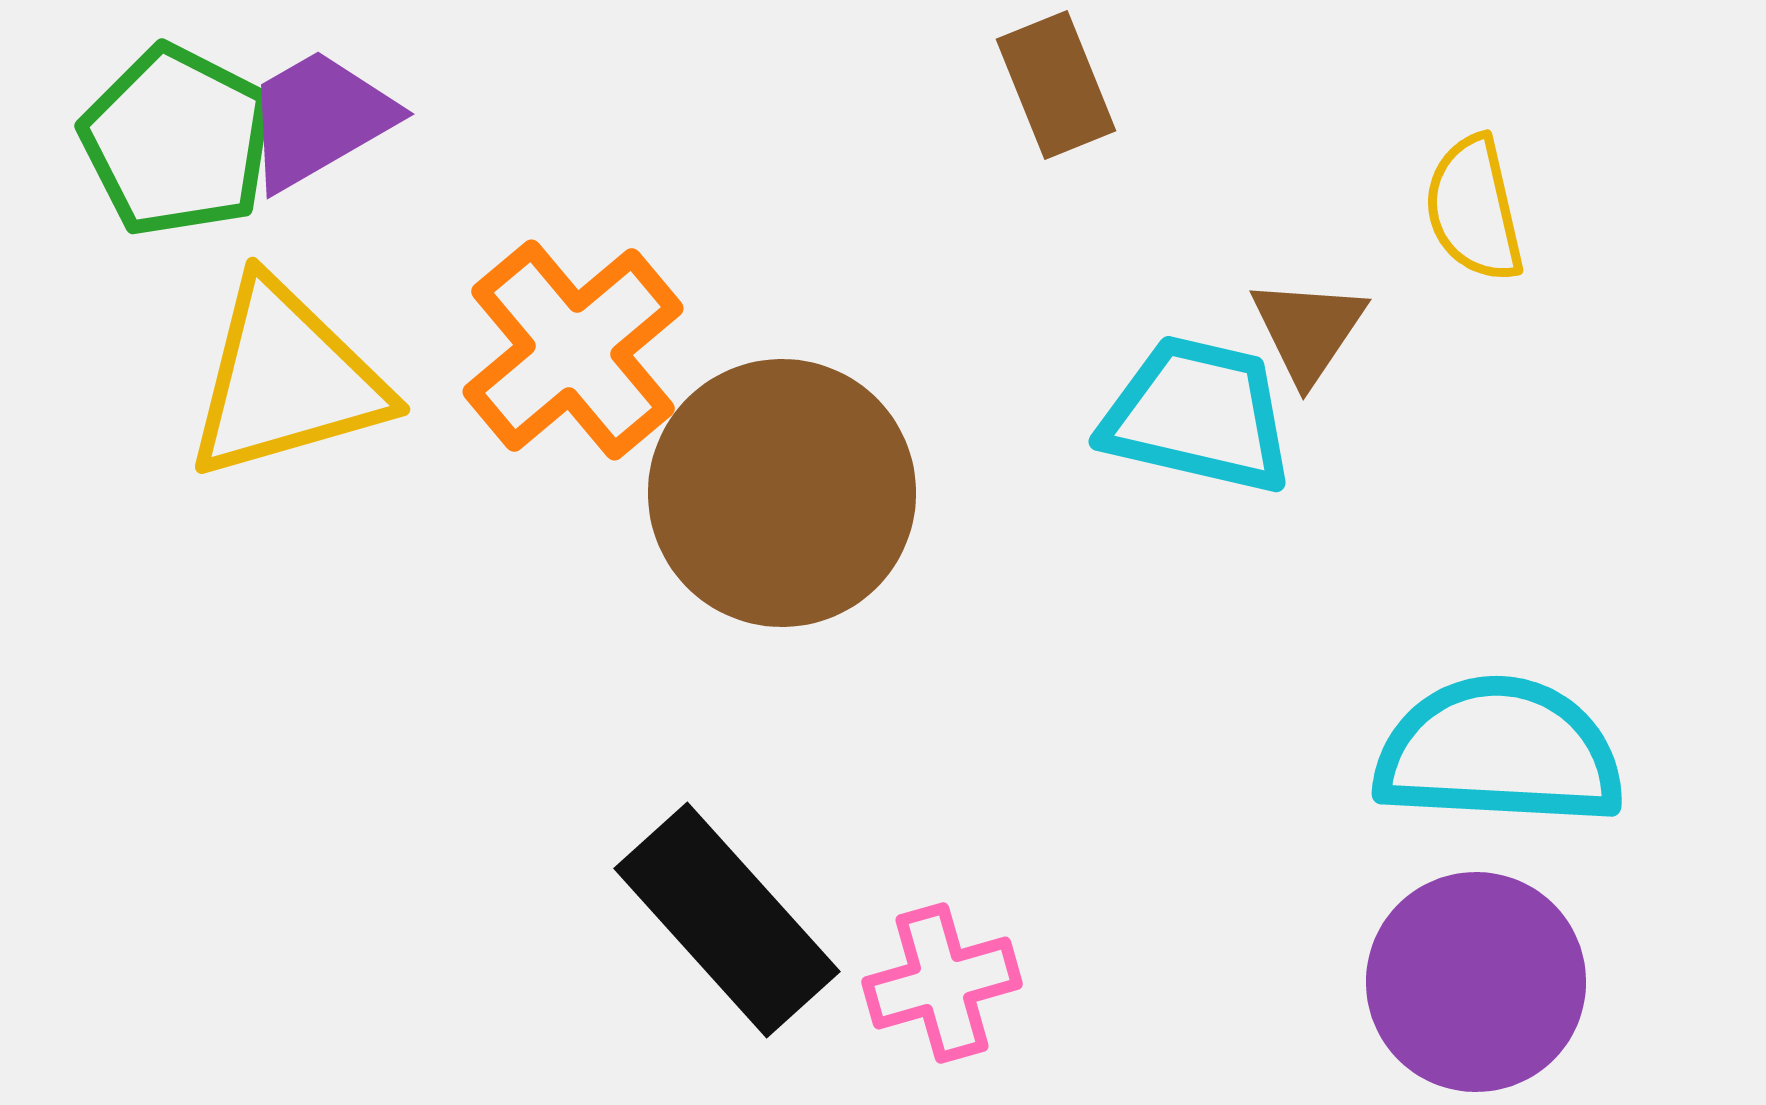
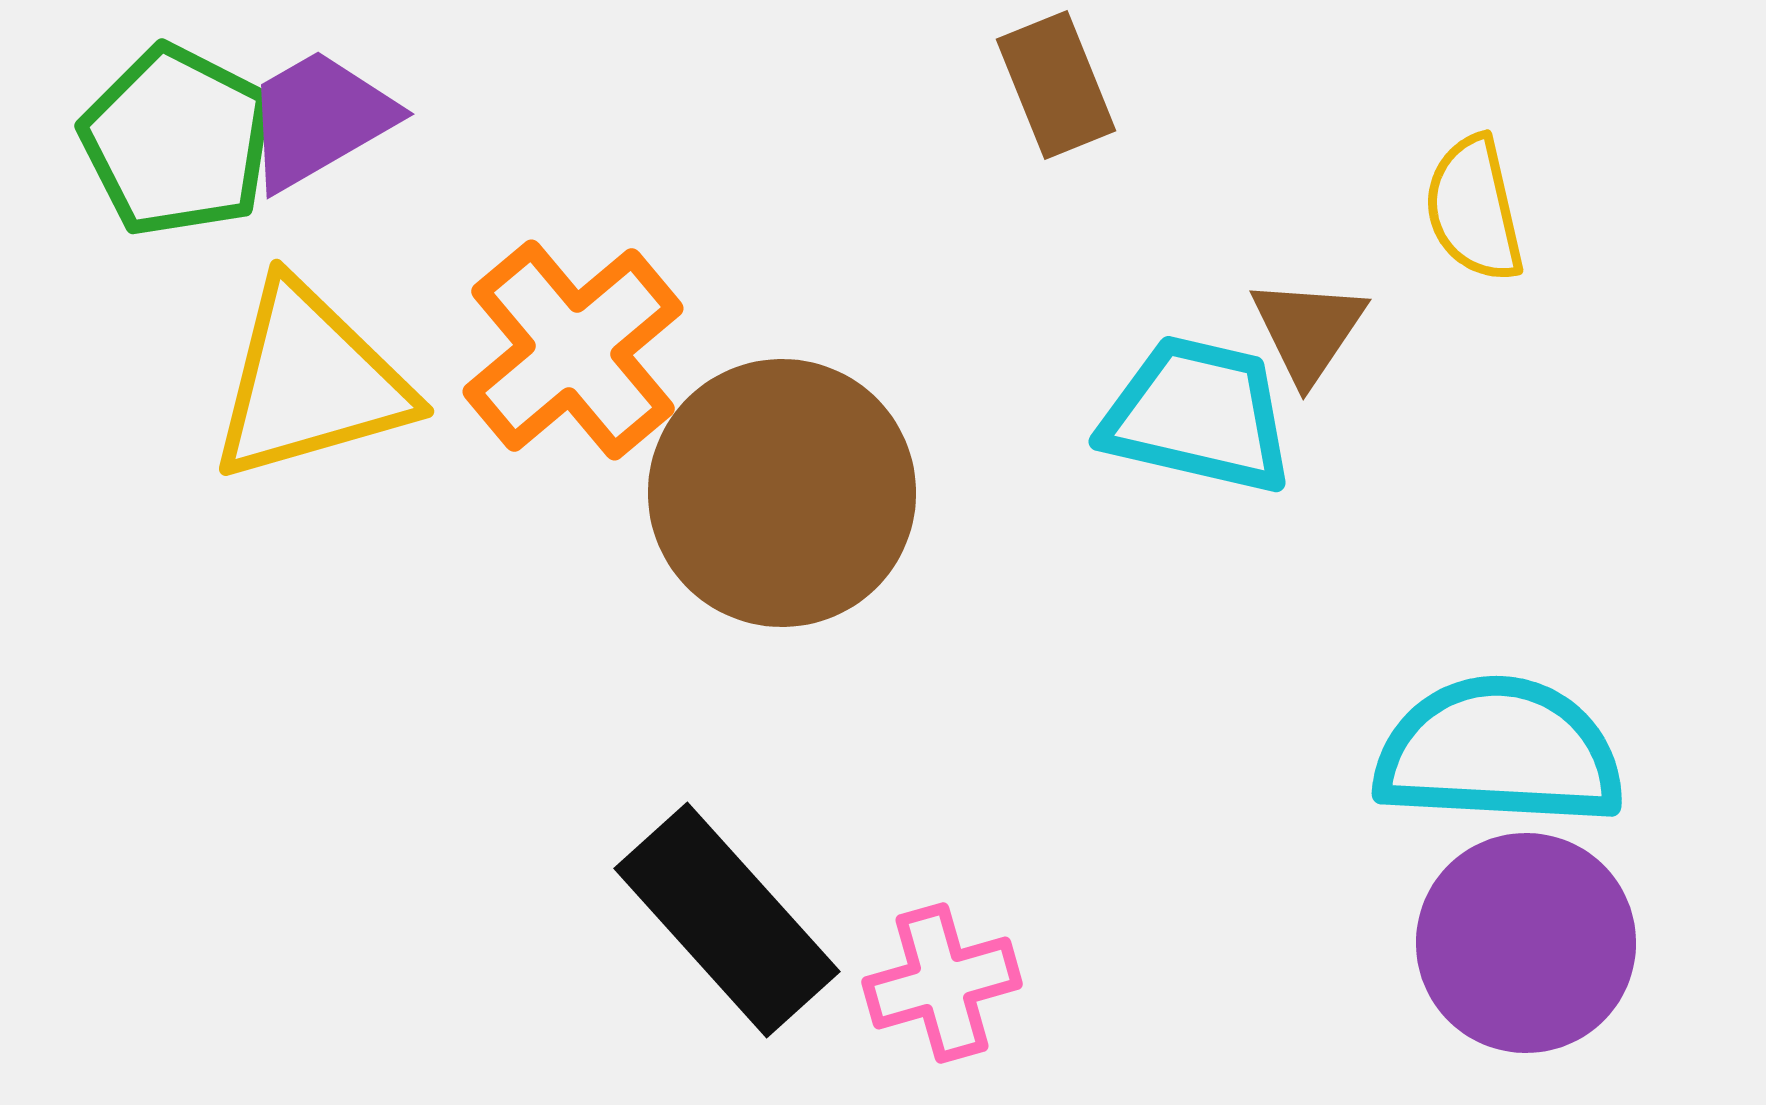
yellow triangle: moved 24 px right, 2 px down
purple circle: moved 50 px right, 39 px up
